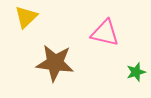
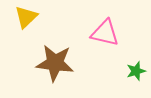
green star: moved 1 px up
